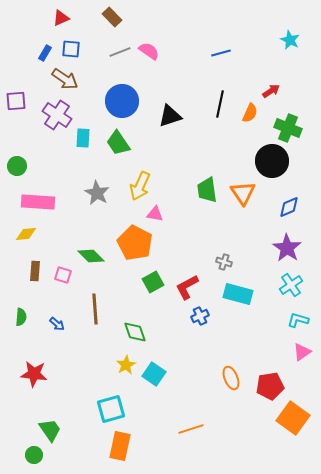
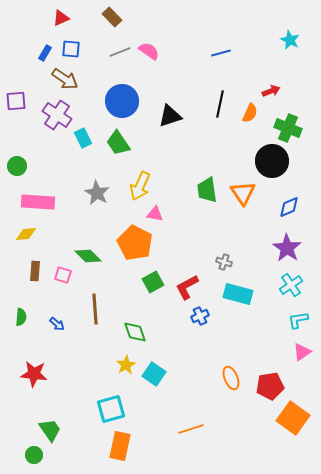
red arrow at (271, 91): rotated 12 degrees clockwise
cyan rectangle at (83, 138): rotated 30 degrees counterclockwise
green diamond at (91, 256): moved 3 px left
cyan L-shape at (298, 320): rotated 25 degrees counterclockwise
